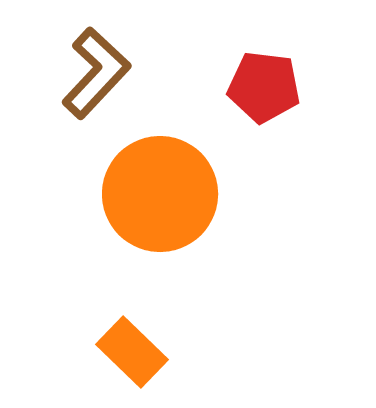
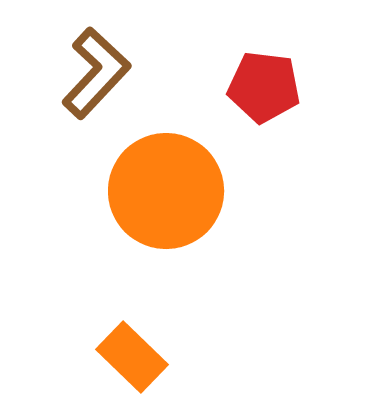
orange circle: moved 6 px right, 3 px up
orange rectangle: moved 5 px down
